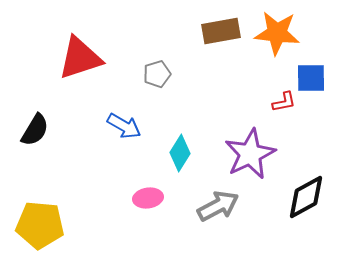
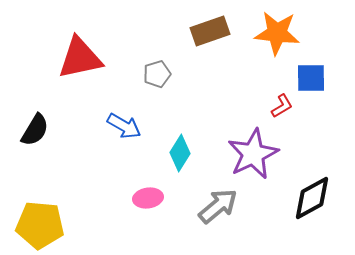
brown rectangle: moved 11 px left; rotated 9 degrees counterclockwise
red triangle: rotated 6 degrees clockwise
red L-shape: moved 2 px left, 4 px down; rotated 20 degrees counterclockwise
purple star: moved 3 px right
black diamond: moved 6 px right, 1 px down
gray arrow: rotated 12 degrees counterclockwise
